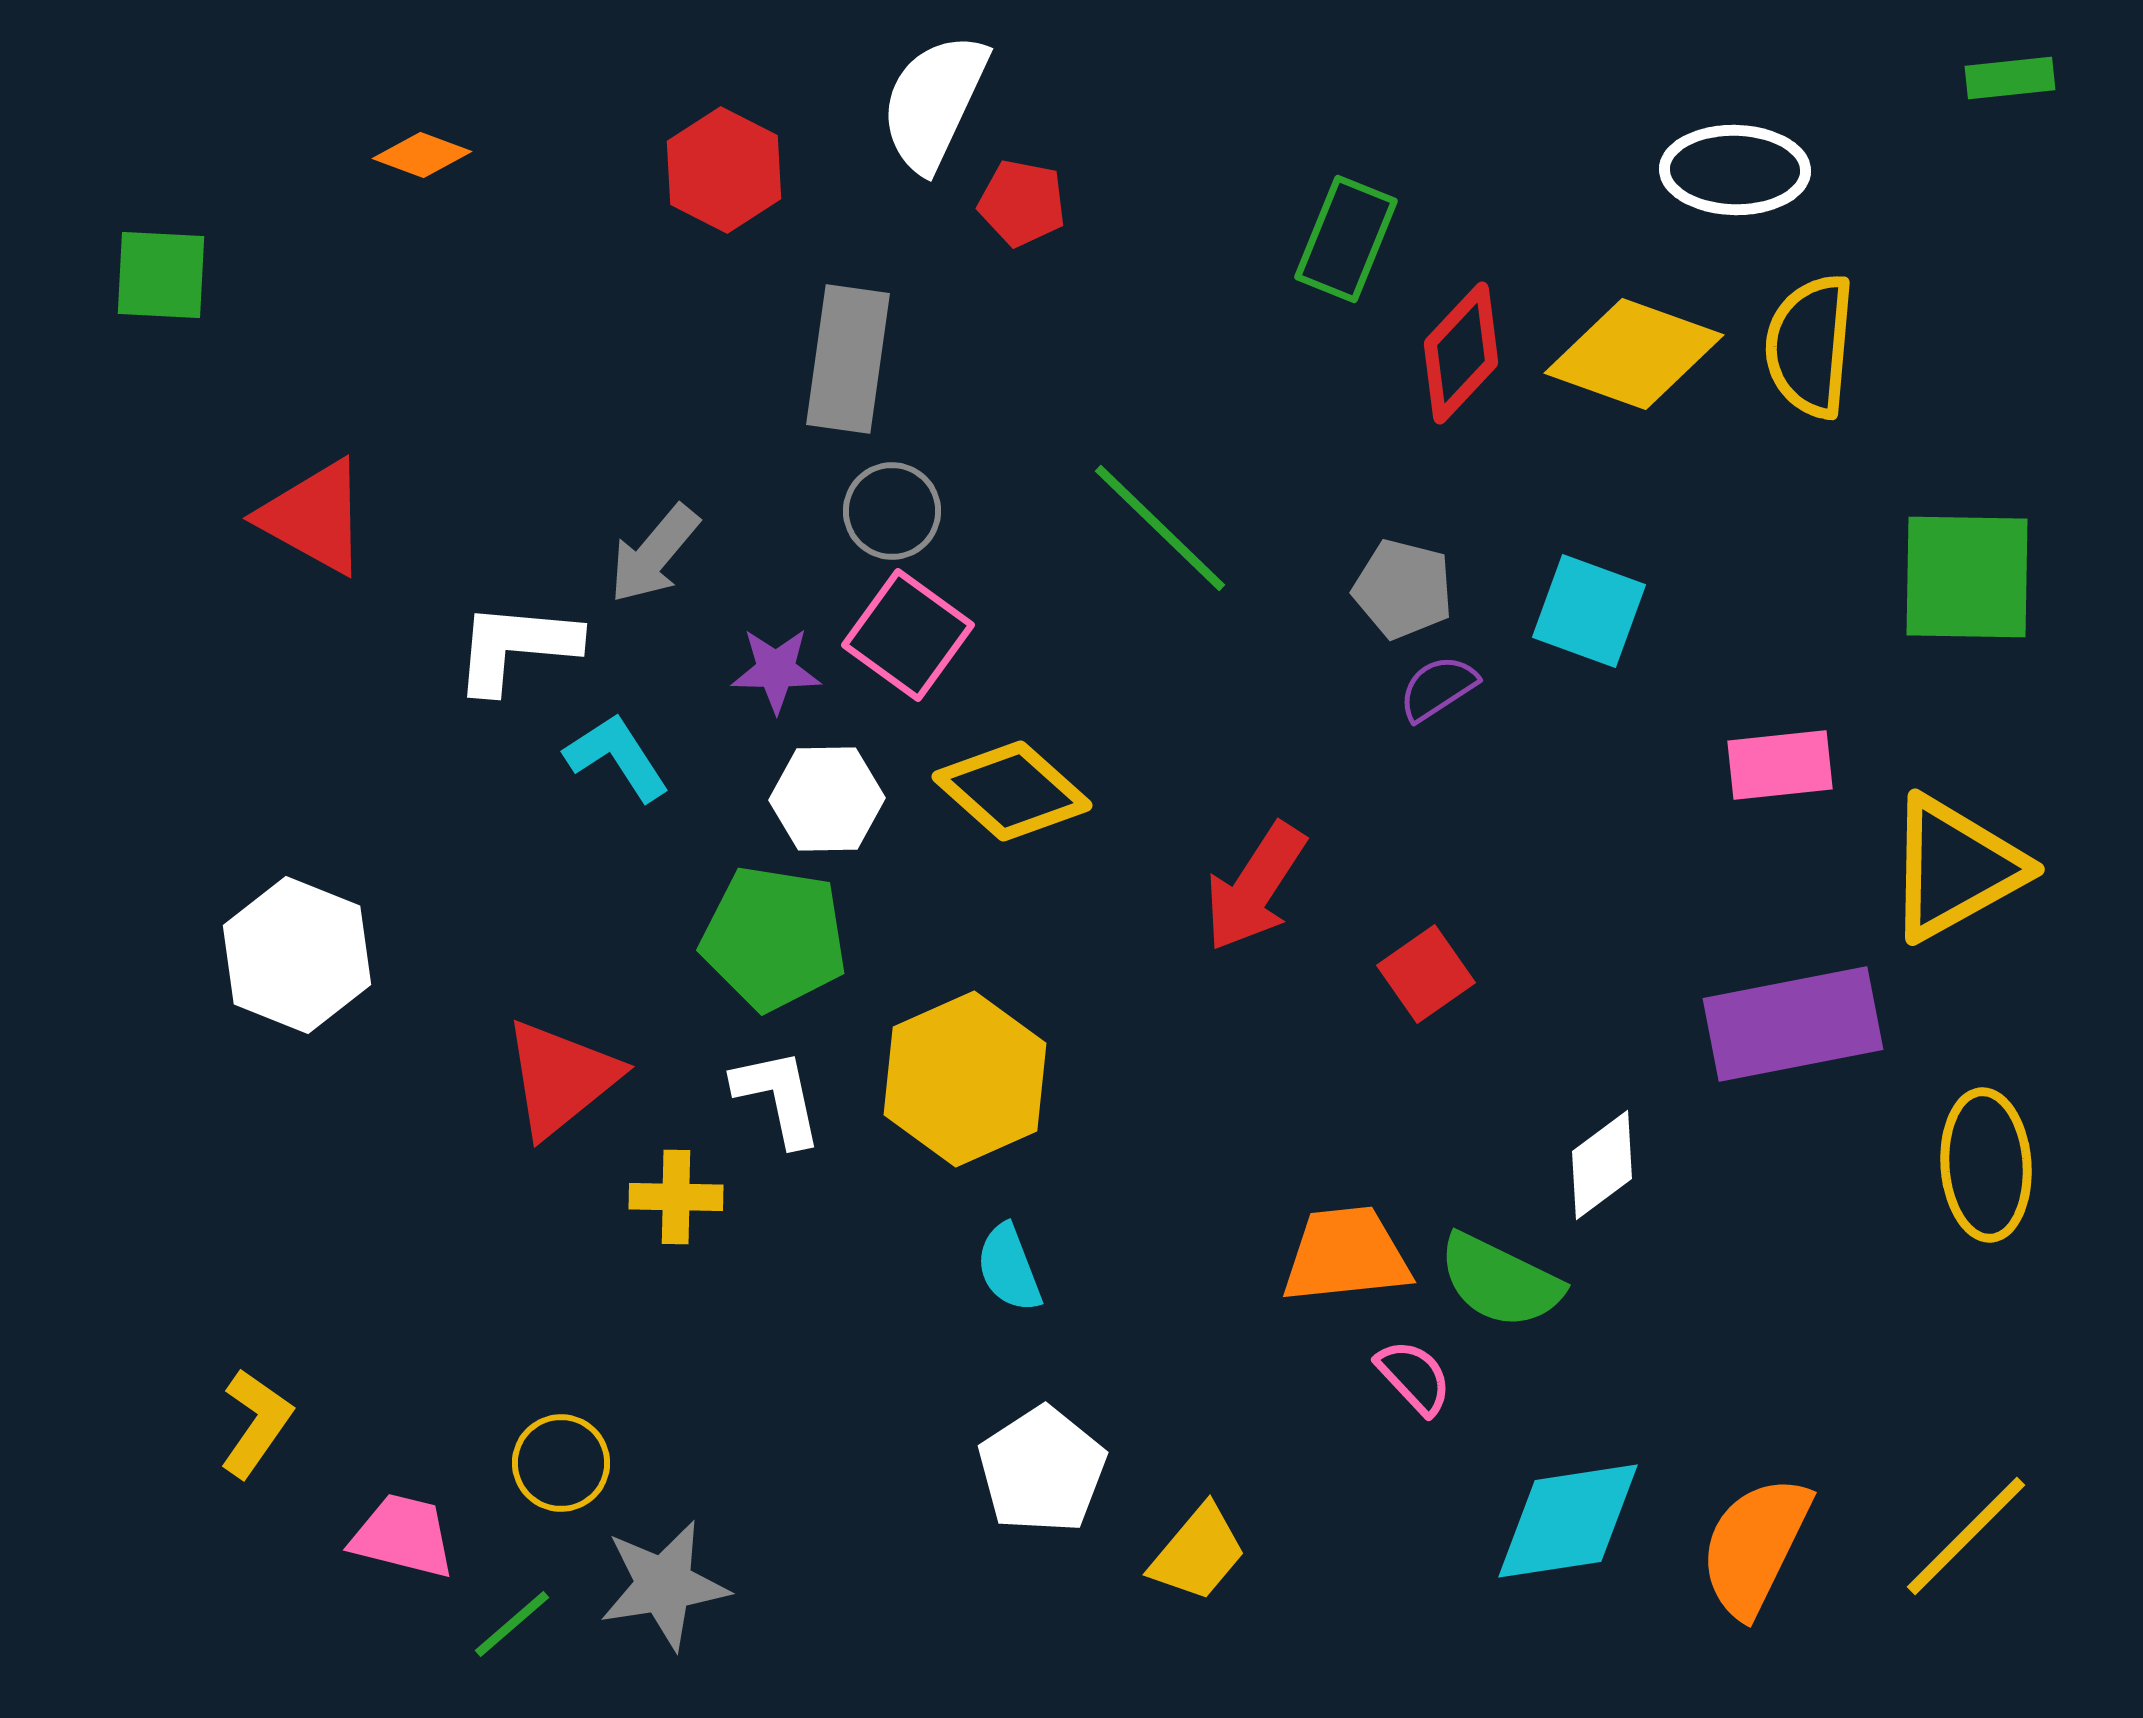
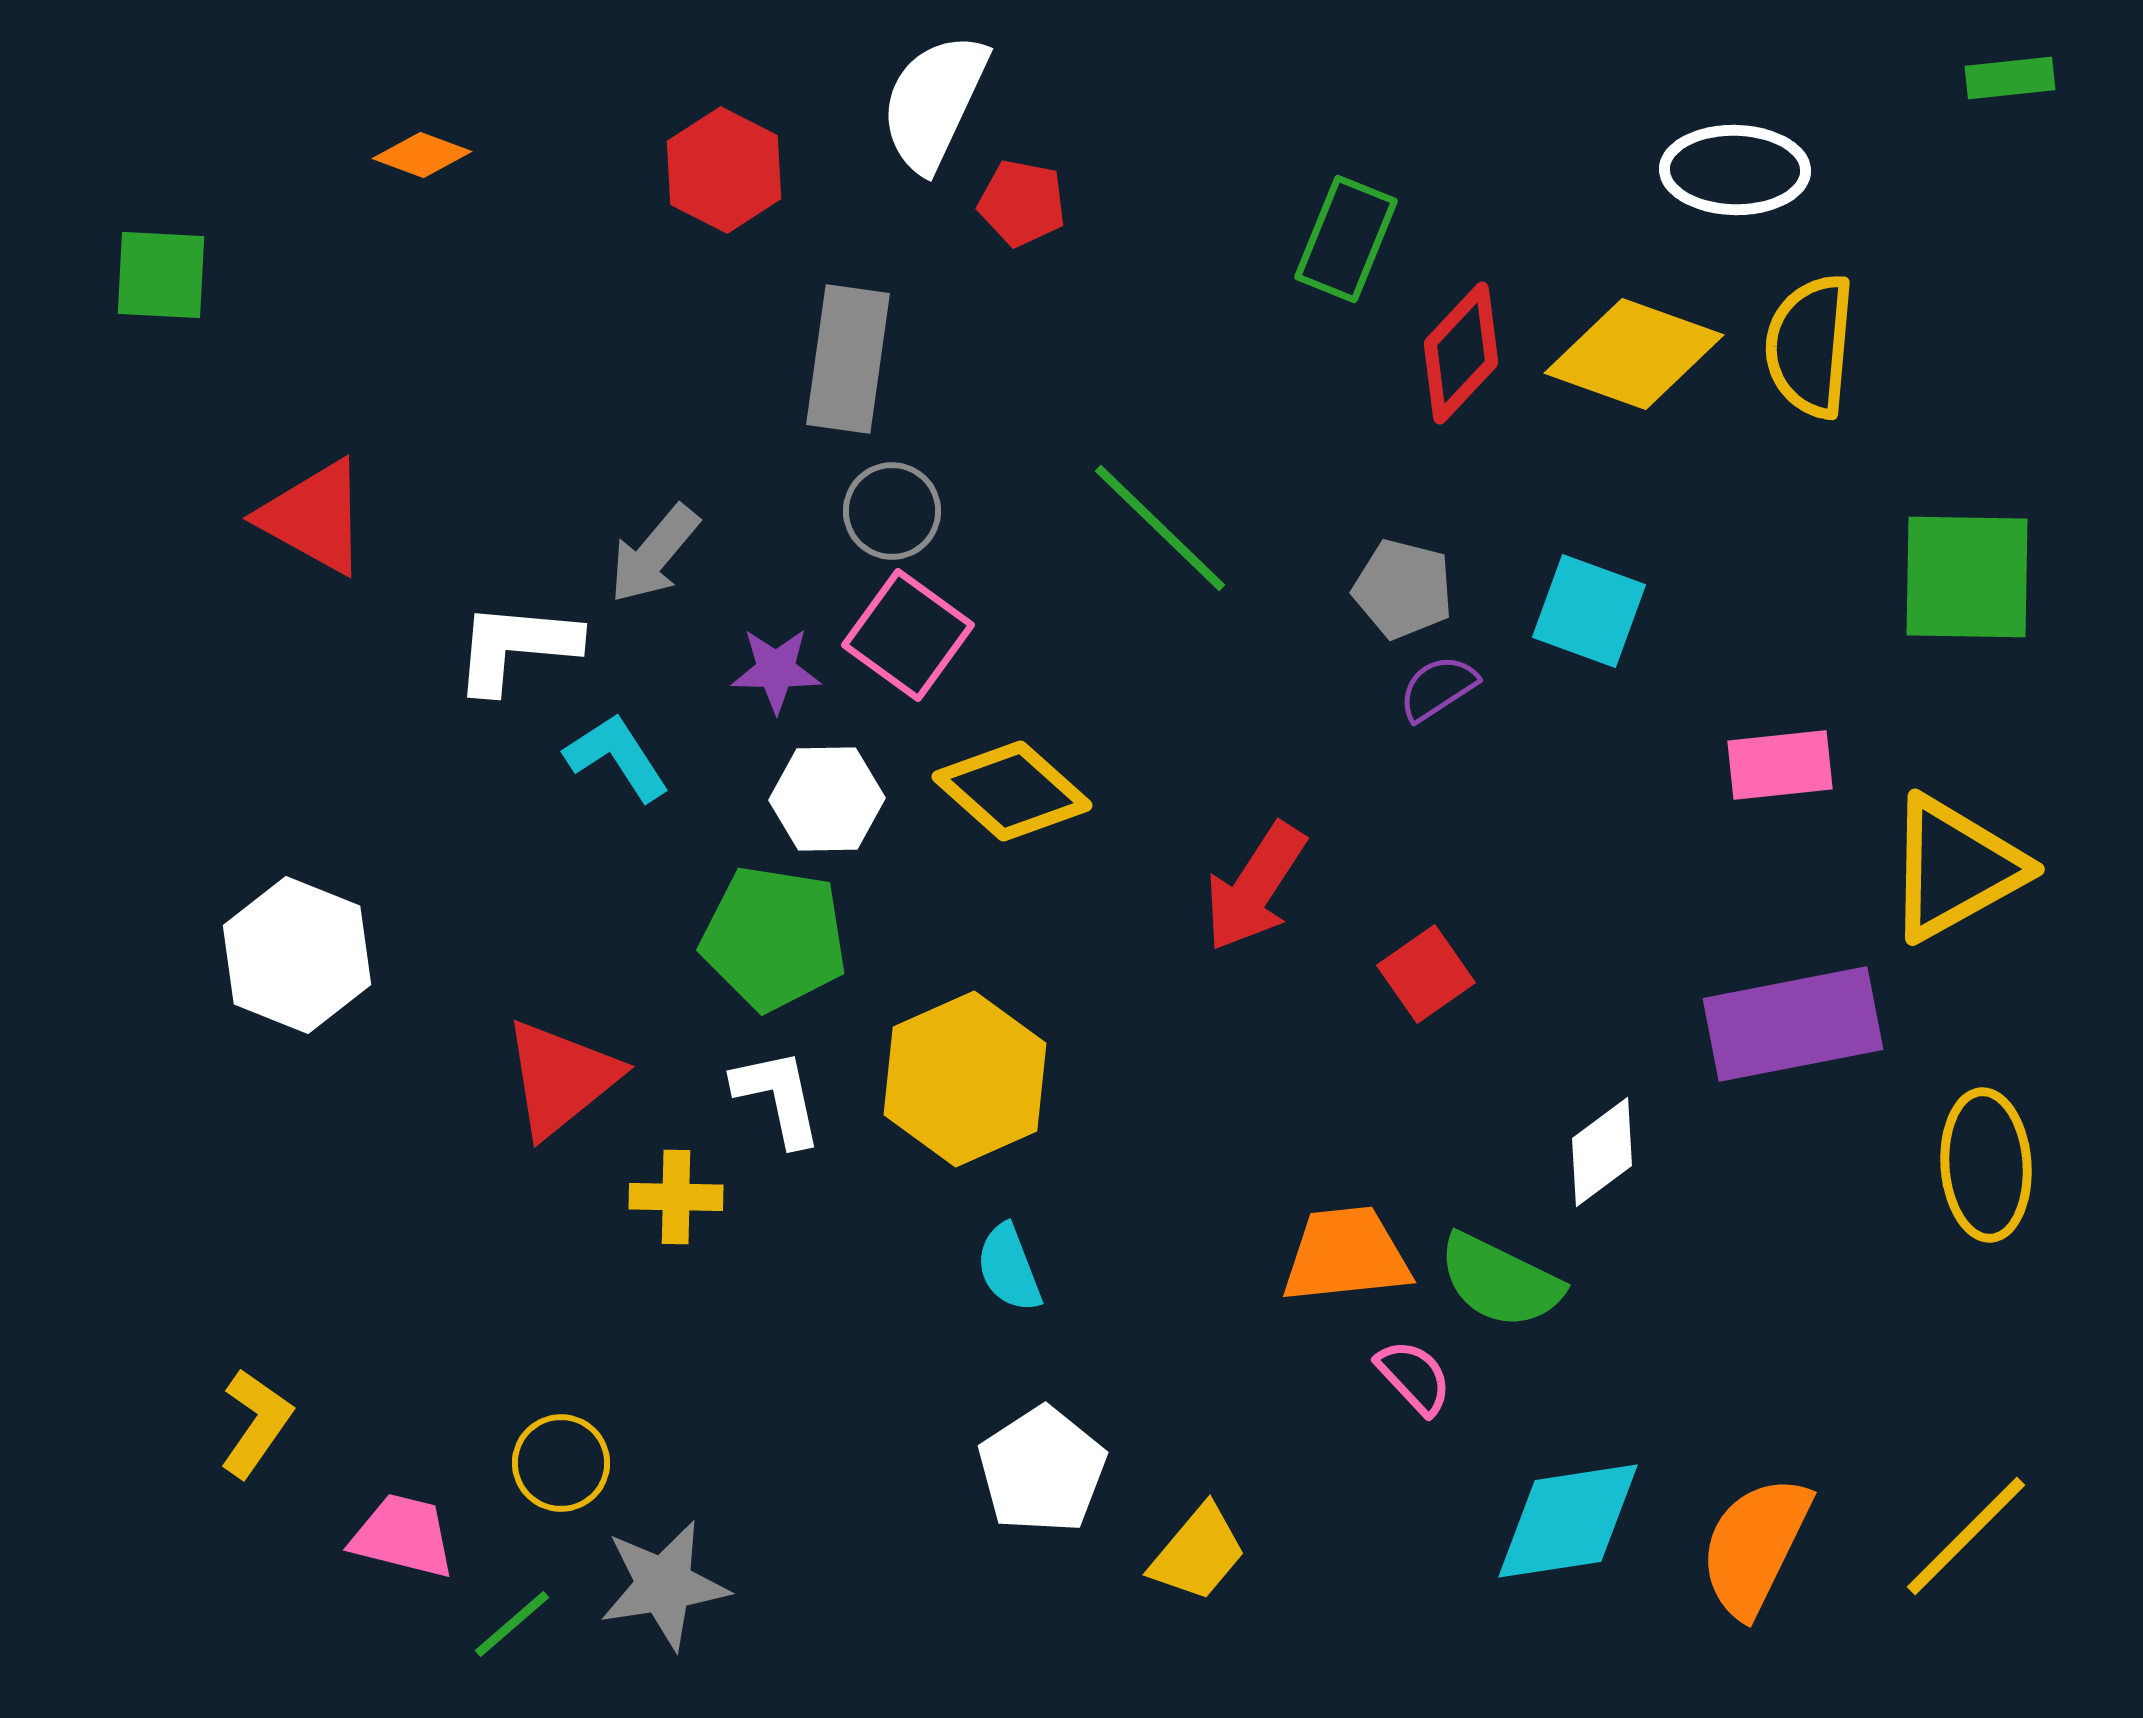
white diamond at (1602, 1165): moved 13 px up
